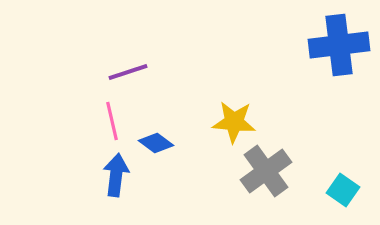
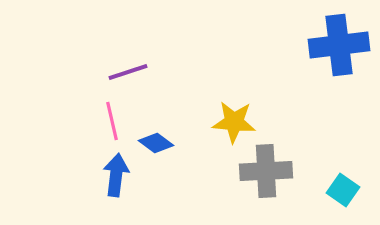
gray cross: rotated 33 degrees clockwise
